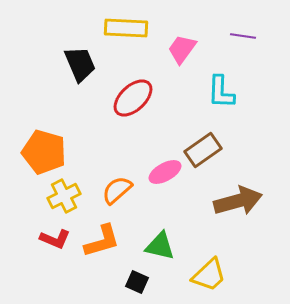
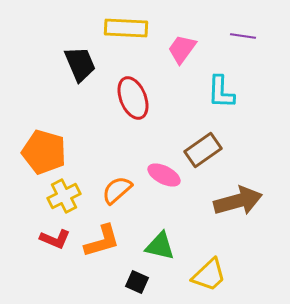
red ellipse: rotated 69 degrees counterclockwise
pink ellipse: moved 1 px left, 3 px down; rotated 56 degrees clockwise
